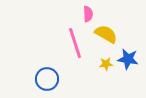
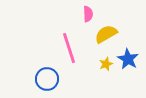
yellow semicircle: rotated 60 degrees counterclockwise
pink line: moved 6 px left, 5 px down
blue star: rotated 20 degrees clockwise
yellow star: rotated 16 degrees counterclockwise
